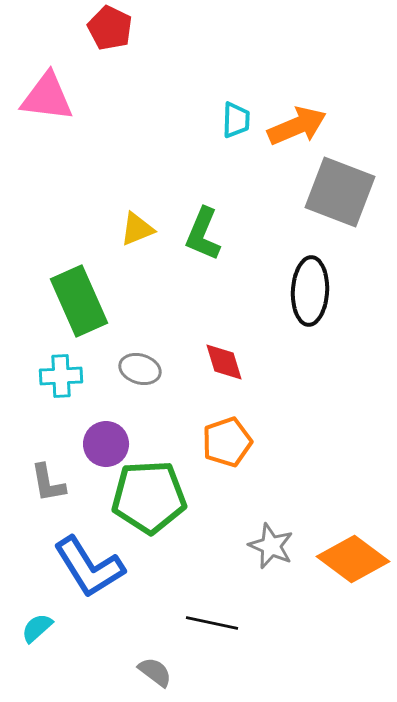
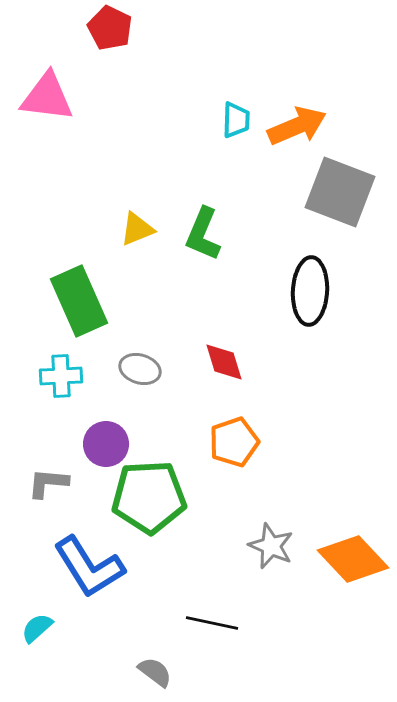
orange pentagon: moved 7 px right
gray L-shape: rotated 105 degrees clockwise
orange diamond: rotated 10 degrees clockwise
